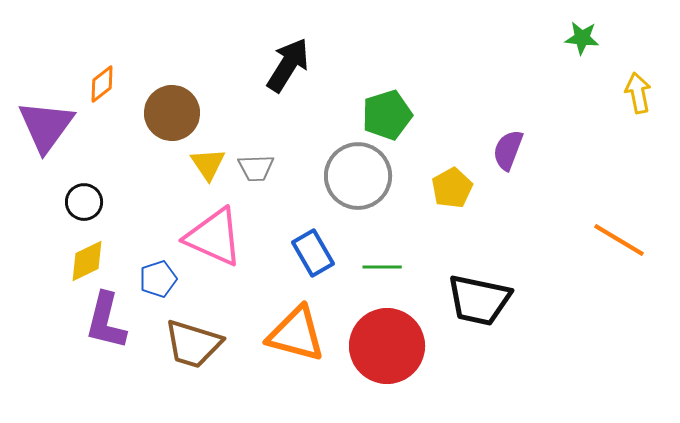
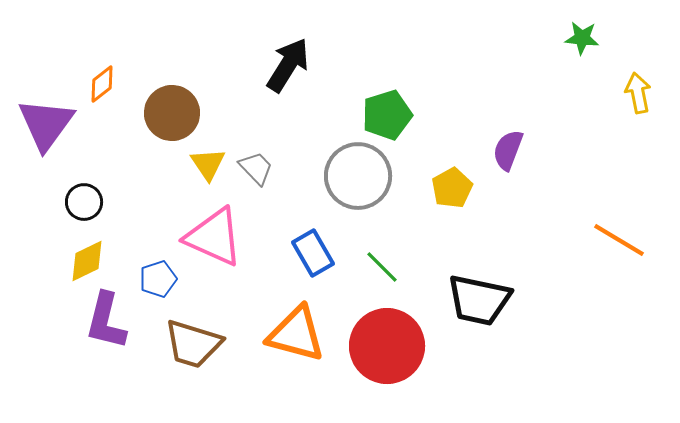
purple triangle: moved 2 px up
gray trapezoid: rotated 132 degrees counterclockwise
green line: rotated 45 degrees clockwise
